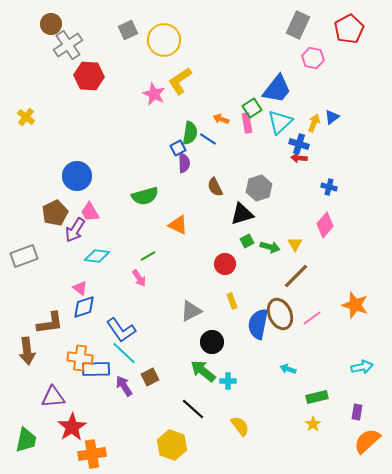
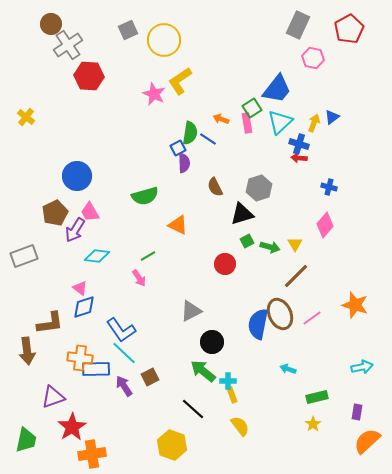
yellow rectangle at (232, 301): moved 94 px down
purple triangle at (53, 397): rotated 15 degrees counterclockwise
